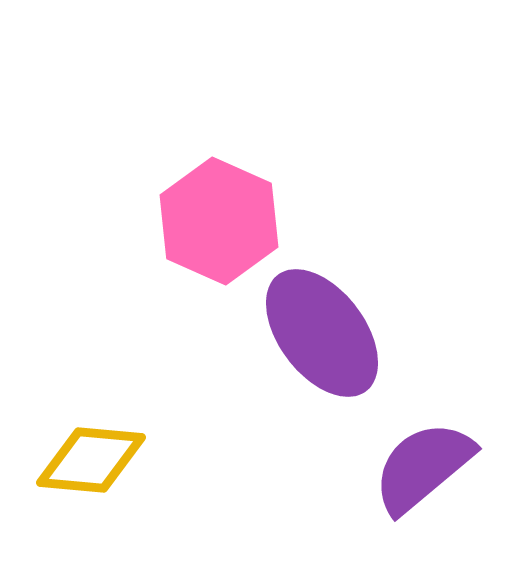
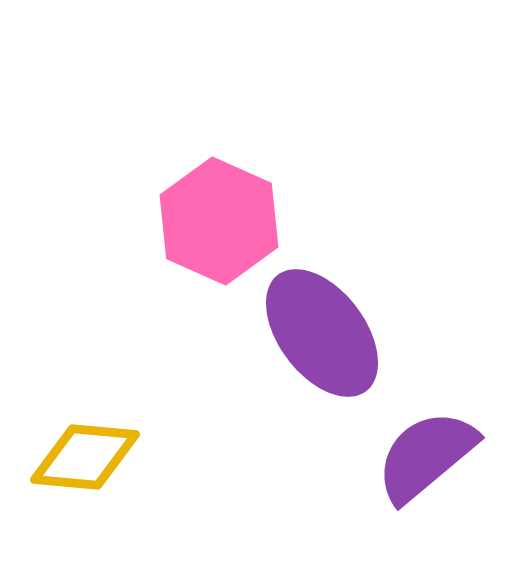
yellow diamond: moved 6 px left, 3 px up
purple semicircle: moved 3 px right, 11 px up
